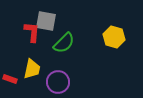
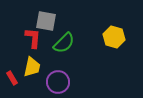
red L-shape: moved 1 px right, 6 px down
yellow trapezoid: moved 2 px up
red rectangle: moved 2 px right, 1 px up; rotated 40 degrees clockwise
